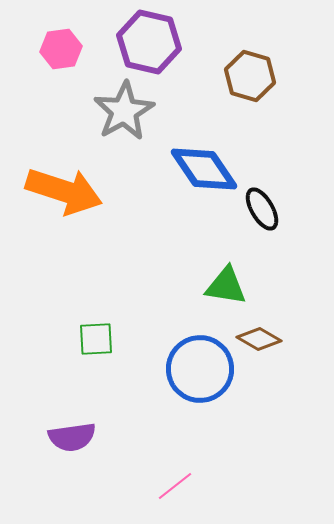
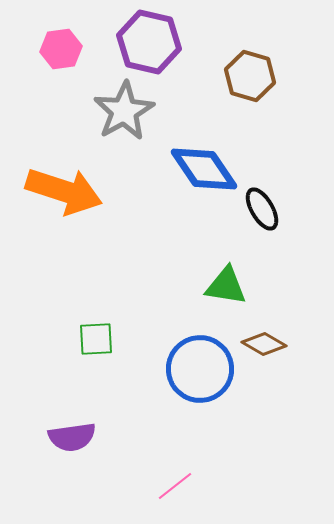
brown diamond: moved 5 px right, 5 px down
